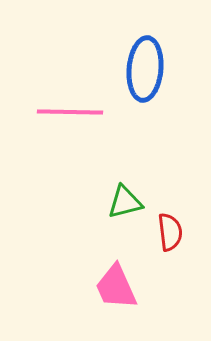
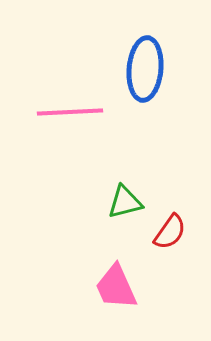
pink line: rotated 4 degrees counterclockwise
red semicircle: rotated 42 degrees clockwise
